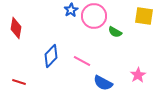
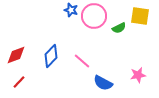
blue star: rotated 24 degrees counterclockwise
yellow square: moved 4 px left
red diamond: moved 27 px down; rotated 60 degrees clockwise
green semicircle: moved 4 px right, 4 px up; rotated 56 degrees counterclockwise
pink line: rotated 12 degrees clockwise
pink star: rotated 21 degrees clockwise
red line: rotated 64 degrees counterclockwise
